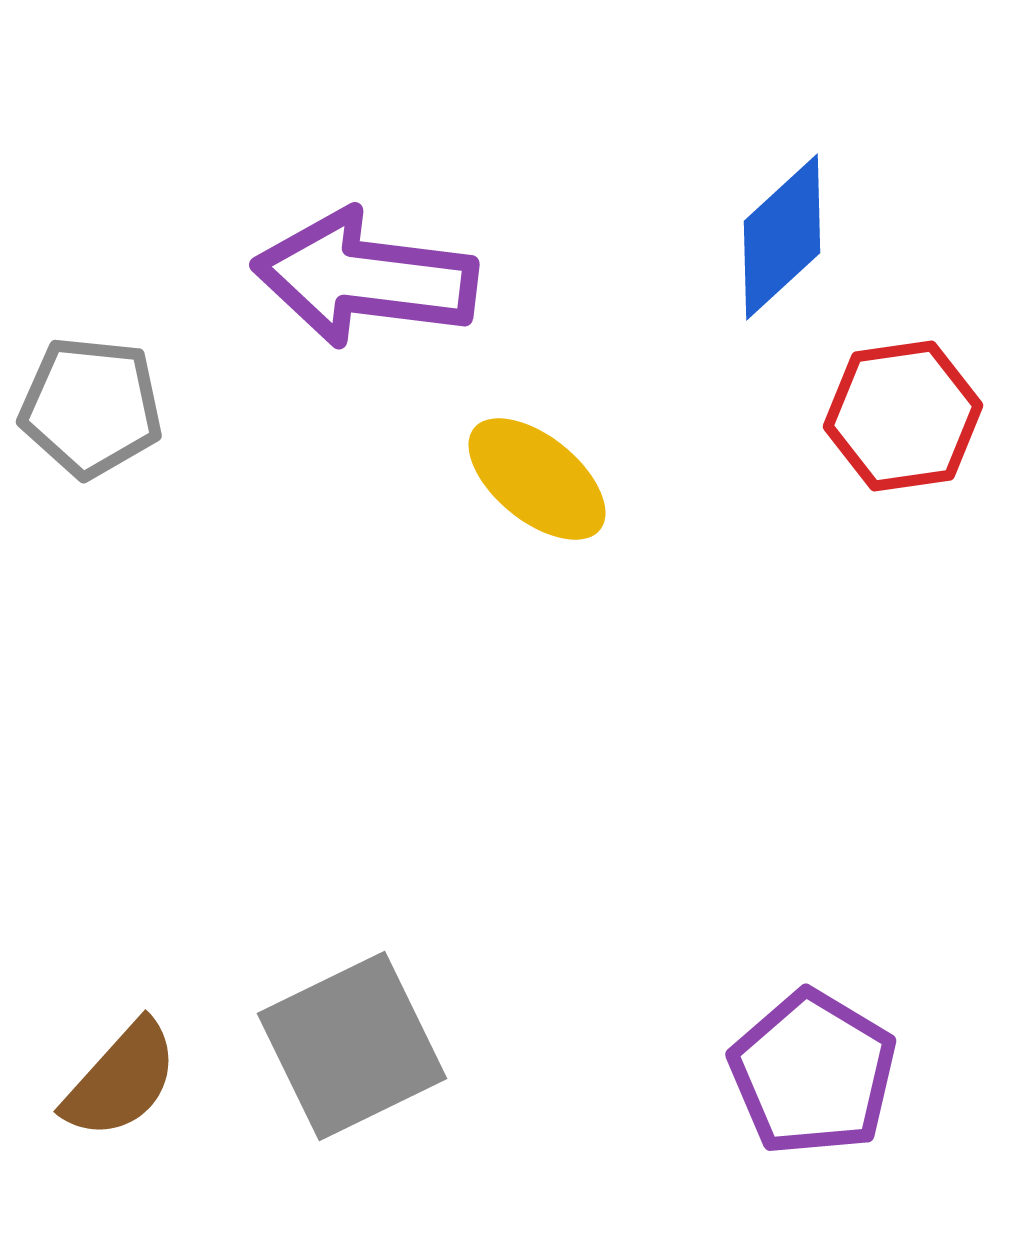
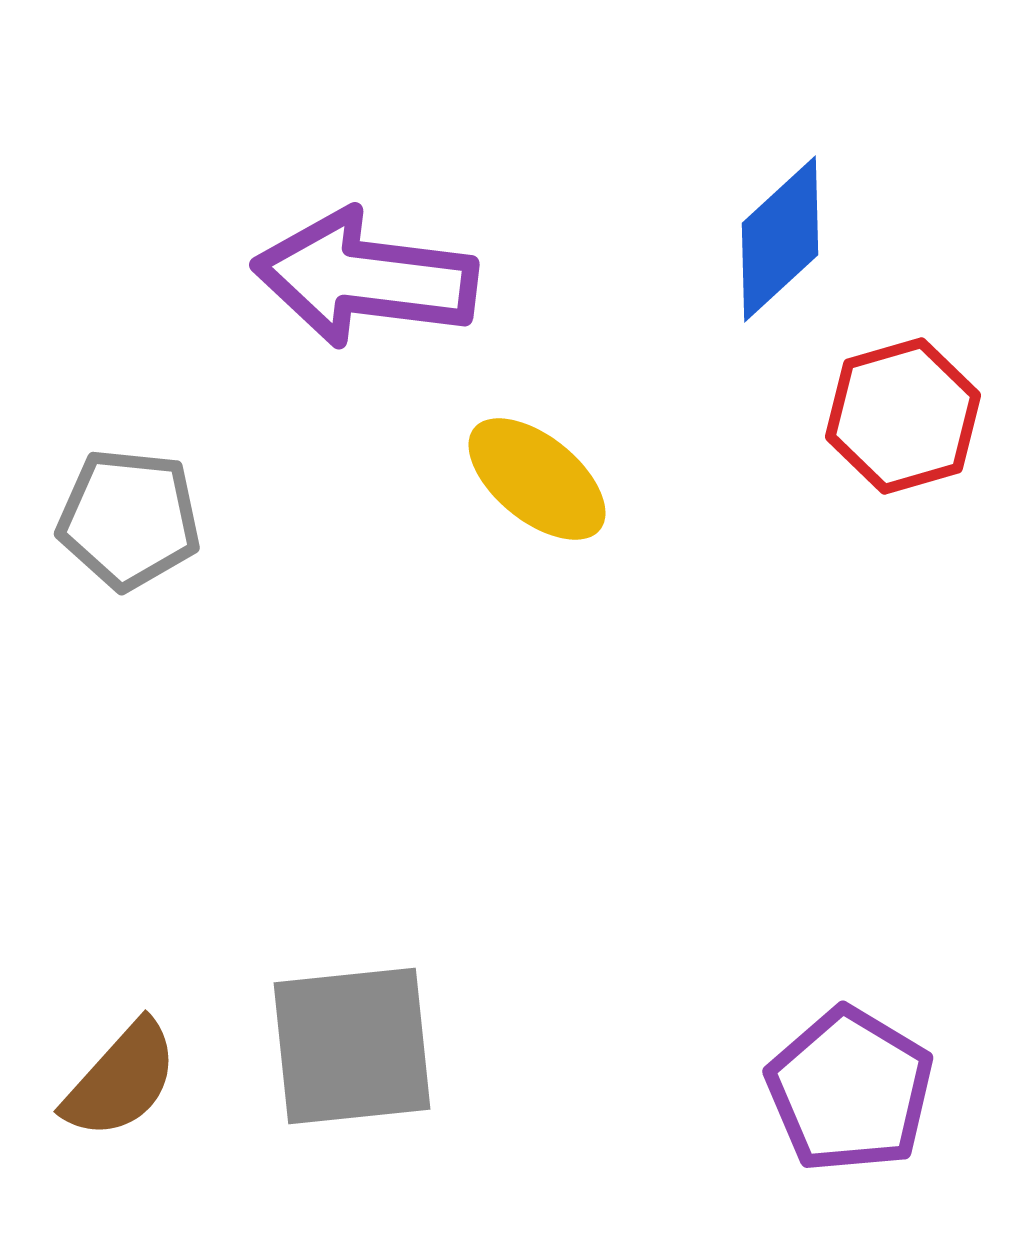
blue diamond: moved 2 px left, 2 px down
gray pentagon: moved 38 px right, 112 px down
red hexagon: rotated 8 degrees counterclockwise
gray square: rotated 20 degrees clockwise
purple pentagon: moved 37 px right, 17 px down
